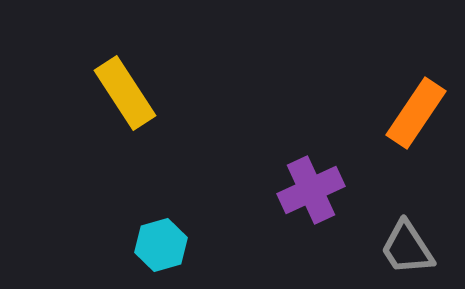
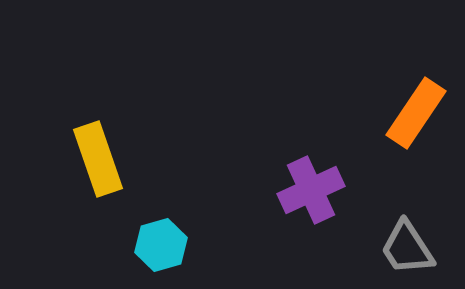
yellow rectangle: moved 27 px left, 66 px down; rotated 14 degrees clockwise
